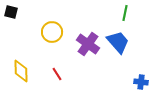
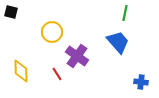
purple cross: moved 11 px left, 12 px down
